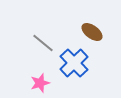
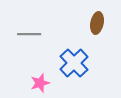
brown ellipse: moved 5 px right, 9 px up; rotated 65 degrees clockwise
gray line: moved 14 px left, 9 px up; rotated 40 degrees counterclockwise
